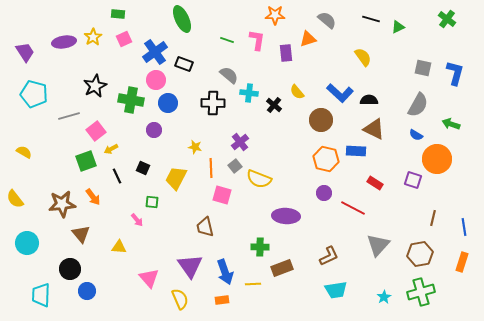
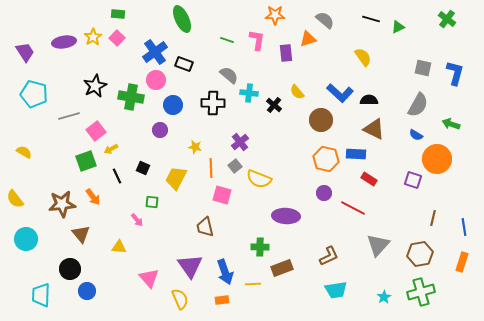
gray semicircle at (327, 20): moved 2 px left
pink square at (124, 39): moved 7 px left, 1 px up; rotated 21 degrees counterclockwise
green cross at (131, 100): moved 3 px up
blue circle at (168, 103): moved 5 px right, 2 px down
purple circle at (154, 130): moved 6 px right
blue rectangle at (356, 151): moved 3 px down
red rectangle at (375, 183): moved 6 px left, 4 px up
cyan circle at (27, 243): moved 1 px left, 4 px up
